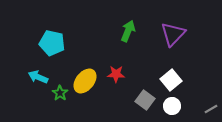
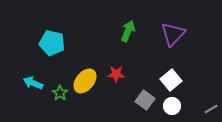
cyan arrow: moved 5 px left, 6 px down
